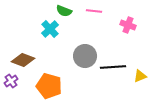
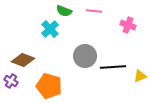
purple cross: rotated 24 degrees counterclockwise
